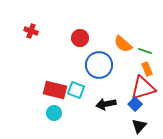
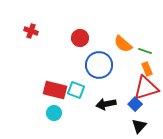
red triangle: moved 3 px right
